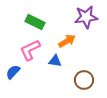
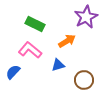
purple star: rotated 20 degrees counterclockwise
green rectangle: moved 2 px down
pink L-shape: rotated 65 degrees clockwise
blue triangle: moved 3 px right, 4 px down; rotated 24 degrees counterclockwise
